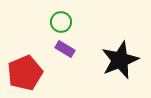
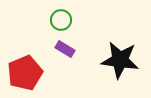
green circle: moved 2 px up
black star: rotated 30 degrees clockwise
